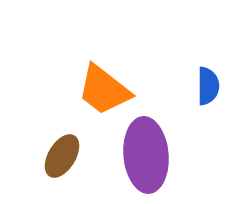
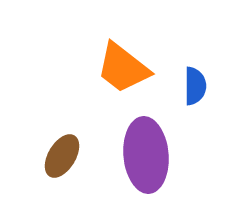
blue semicircle: moved 13 px left
orange trapezoid: moved 19 px right, 22 px up
